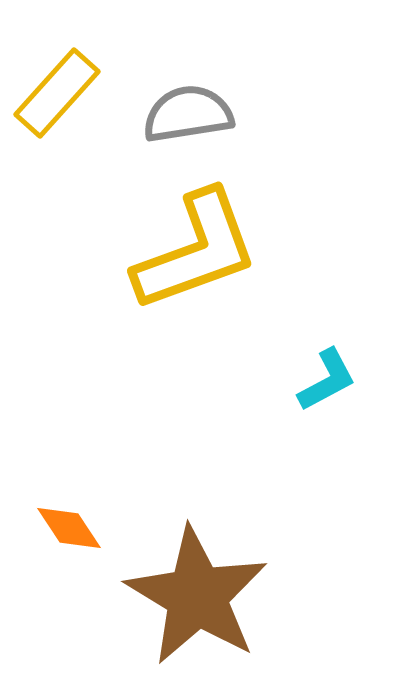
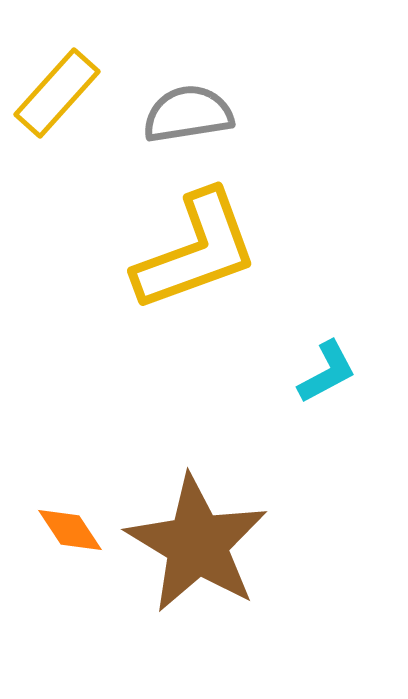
cyan L-shape: moved 8 px up
orange diamond: moved 1 px right, 2 px down
brown star: moved 52 px up
